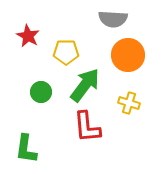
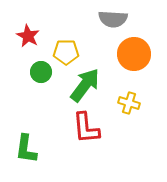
orange circle: moved 6 px right, 1 px up
green circle: moved 20 px up
red L-shape: moved 1 px left, 1 px down
